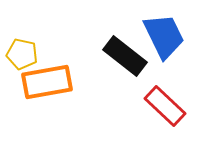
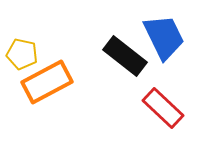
blue trapezoid: moved 1 px down
orange rectangle: rotated 18 degrees counterclockwise
red rectangle: moved 2 px left, 2 px down
